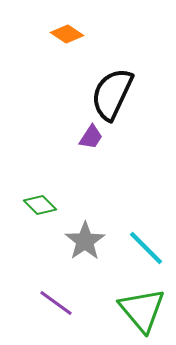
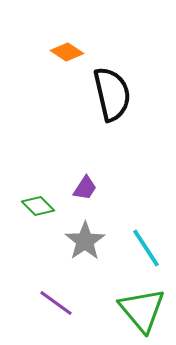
orange diamond: moved 18 px down
black semicircle: rotated 142 degrees clockwise
purple trapezoid: moved 6 px left, 51 px down
green diamond: moved 2 px left, 1 px down
cyan line: rotated 12 degrees clockwise
